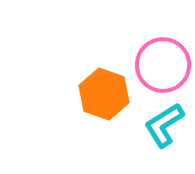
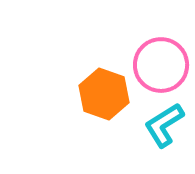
pink circle: moved 2 px left
